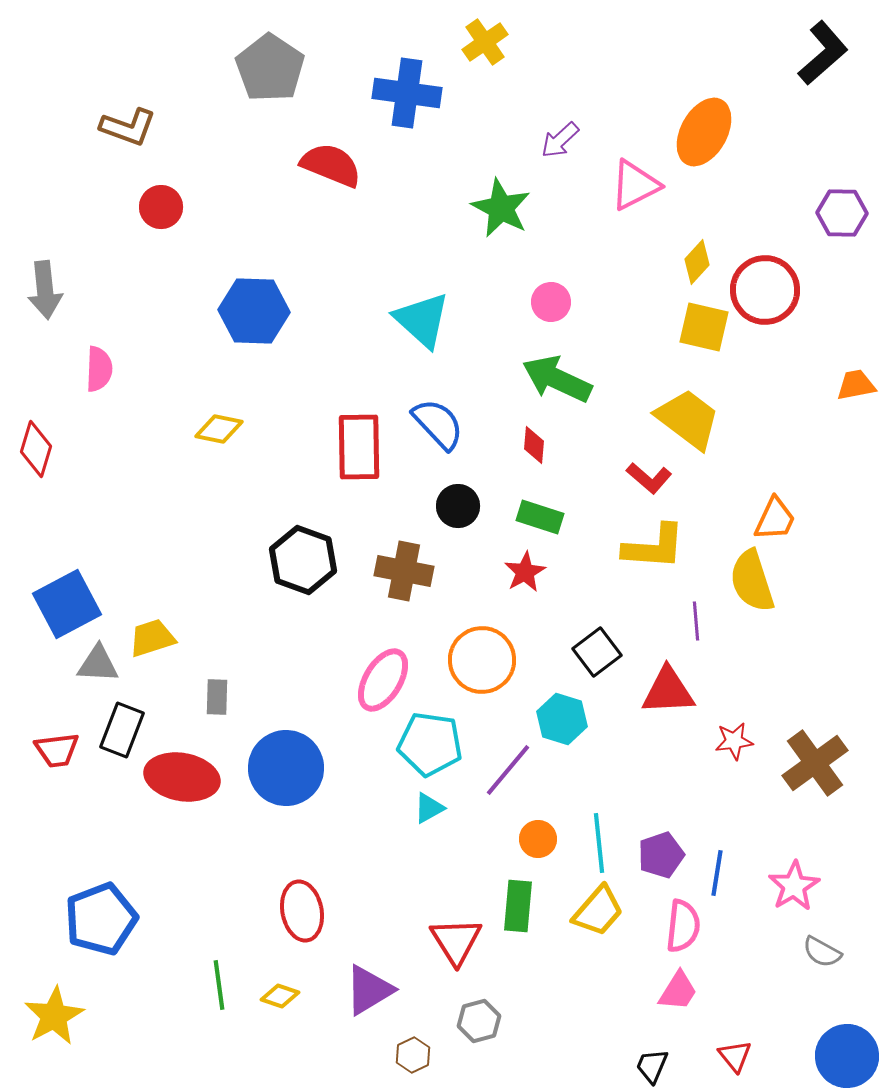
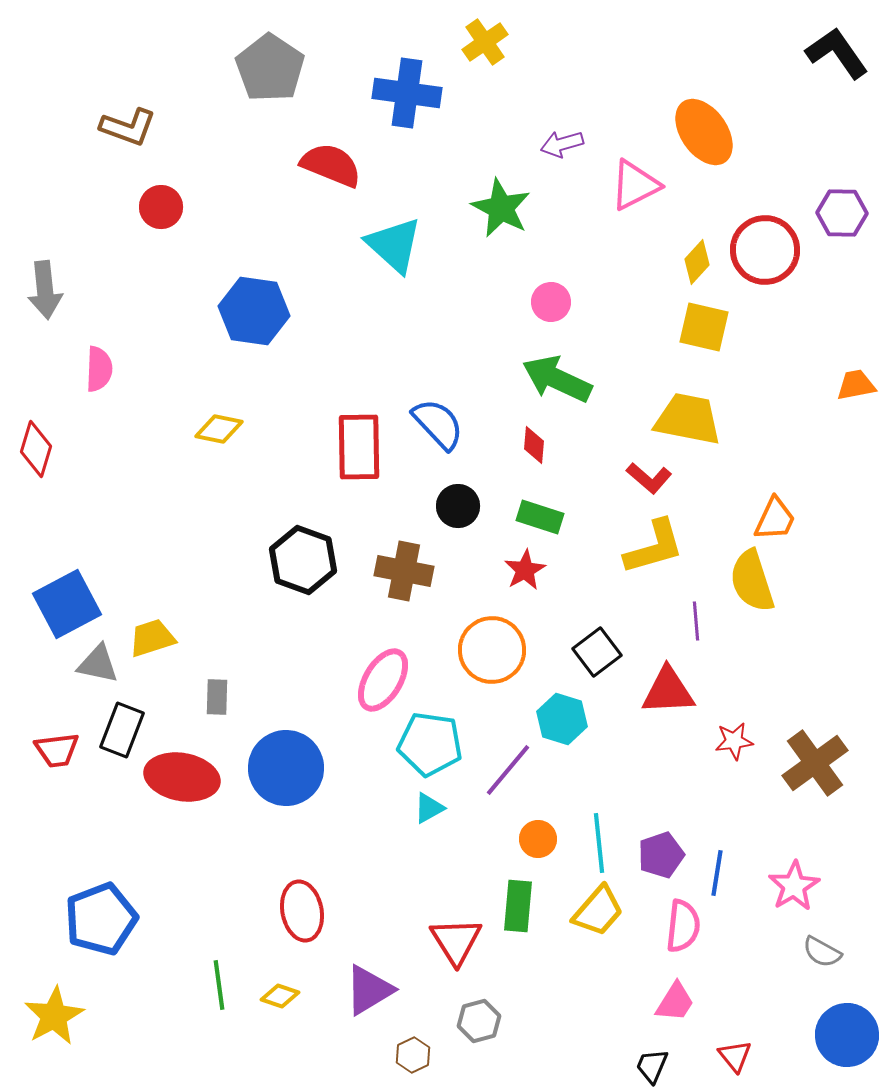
black L-shape at (823, 53): moved 14 px right; rotated 84 degrees counterclockwise
orange ellipse at (704, 132): rotated 64 degrees counterclockwise
purple arrow at (560, 140): moved 2 px right, 4 px down; rotated 27 degrees clockwise
red circle at (765, 290): moved 40 px up
blue hexagon at (254, 311): rotated 6 degrees clockwise
cyan triangle at (422, 320): moved 28 px left, 75 px up
yellow trapezoid at (688, 419): rotated 26 degrees counterclockwise
yellow L-shape at (654, 547): rotated 20 degrees counterclockwise
red star at (525, 572): moved 2 px up
orange circle at (482, 660): moved 10 px right, 10 px up
gray triangle at (98, 664): rotated 9 degrees clockwise
pink trapezoid at (678, 991): moved 3 px left, 11 px down
blue circle at (847, 1056): moved 21 px up
